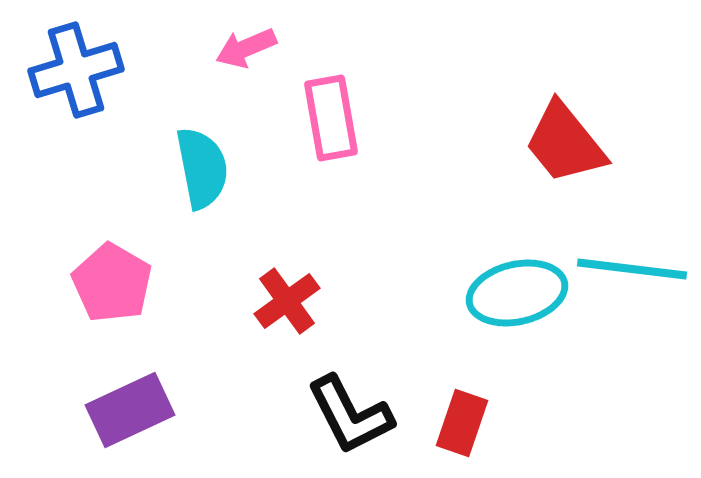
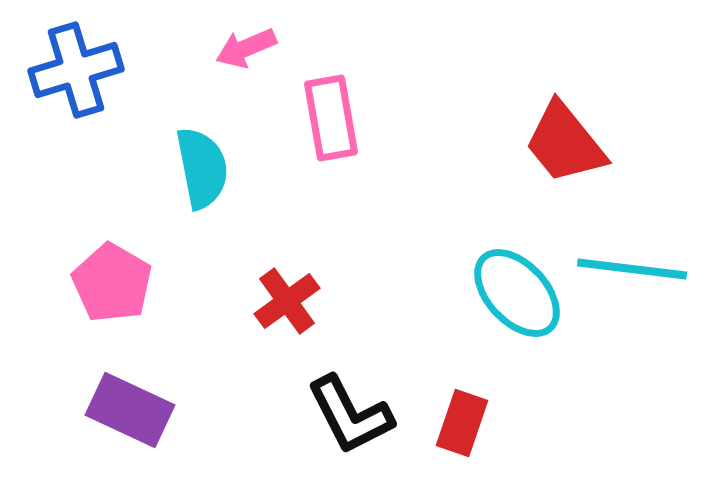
cyan ellipse: rotated 60 degrees clockwise
purple rectangle: rotated 50 degrees clockwise
